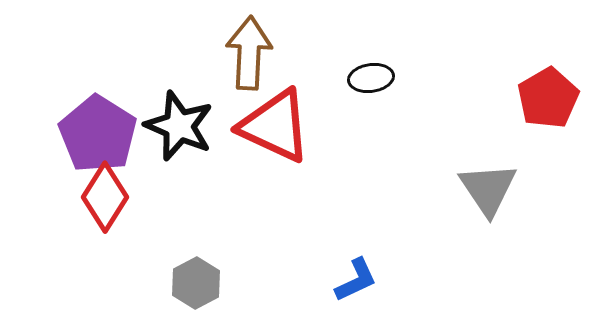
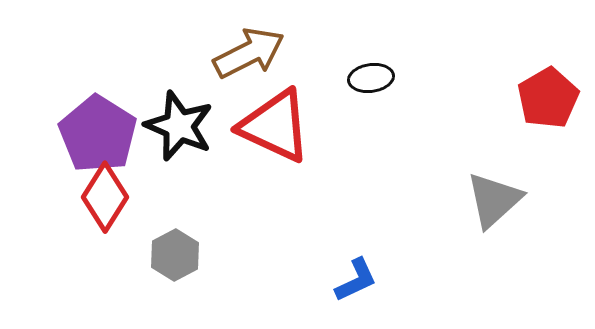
brown arrow: rotated 60 degrees clockwise
gray triangle: moved 6 px right, 11 px down; rotated 22 degrees clockwise
gray hexagon: moved 21 px left, 28 px up
